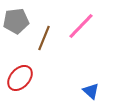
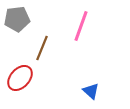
gray pentagon: moved 1 px right, 2 px up
pink line: rotated 24 degrees counterclockwise
brown line: moved 2 px left, 10 px down
